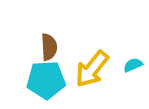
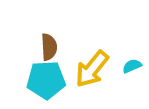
cyan semicircle: moved 1 px left, 1 px down
